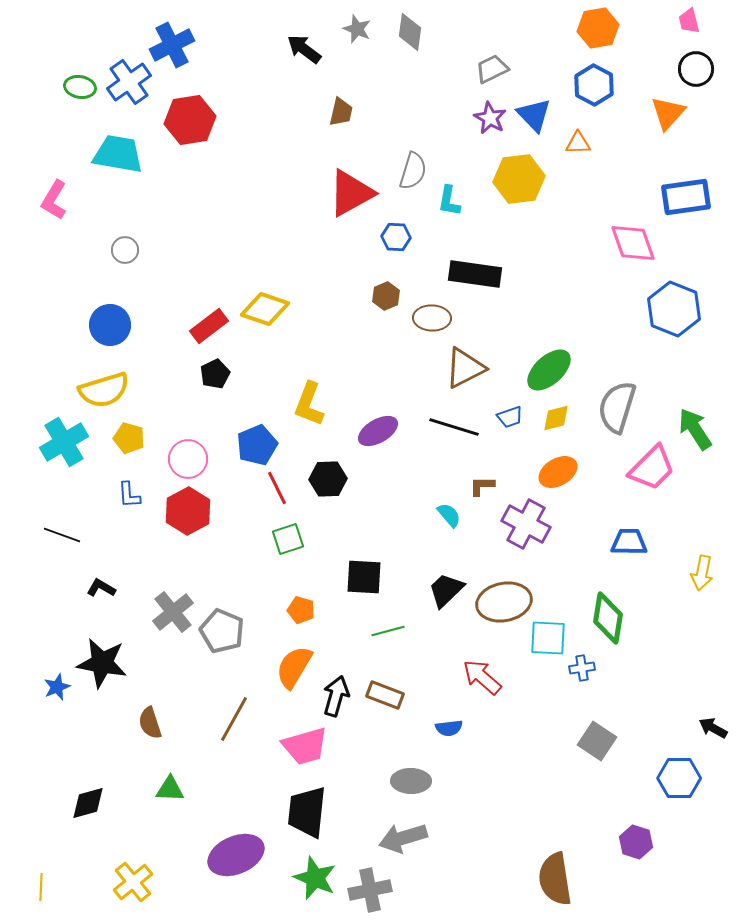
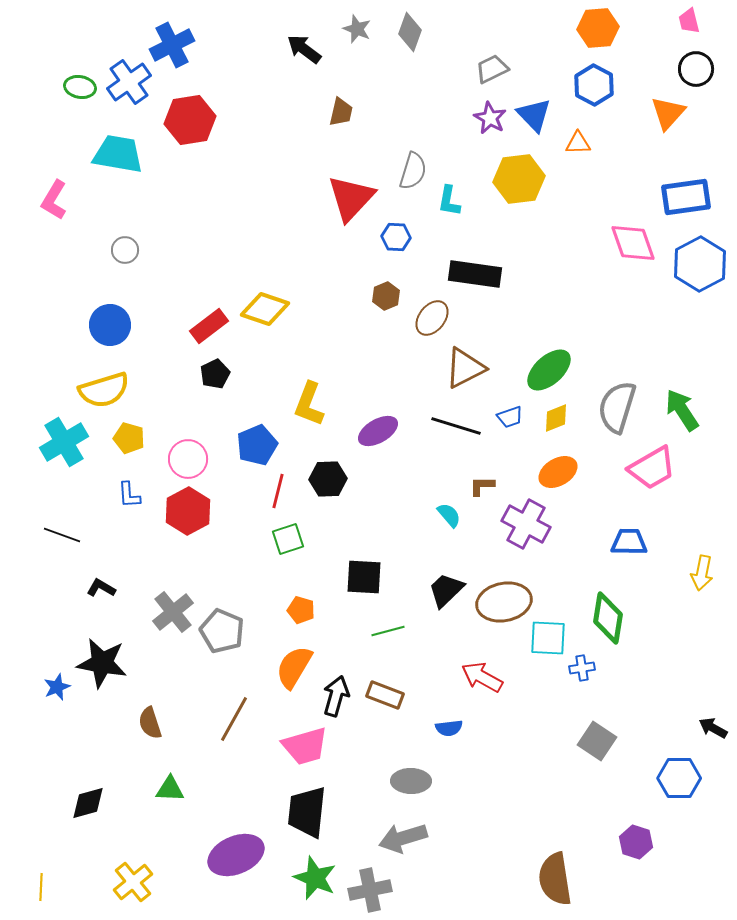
orange hexagon at (598, 28): rotated 6 degrees clockwise
gray diamond at (410, 32): rotated 12 degrees clockwise
red triangle at (351, 193): moved 5 px down; rotated 18 degrees counterclockwise
blue hexagon at (674, 309): moved 26 px right, 45 px up; rotated 10 degrees clockwise
brown ellipse at (432, 318): rotated 54 degrees counterclockwise
yellow diamond at (556, 418): rotated 8 degrees counterclockwise
black line at (454, 427): moved 2 px right, 1 px up
green arrow at (695, 429): moved 13 px left, 19 px up
pink trapezoid at (652, 468): rotated 15 degrees clockwise
red line at (277, 488): moved 1 px right, 3 px down; rotated 40 degrees clockwise
red arrow at (482, 677): rotated 12 degrees counterclockwise
